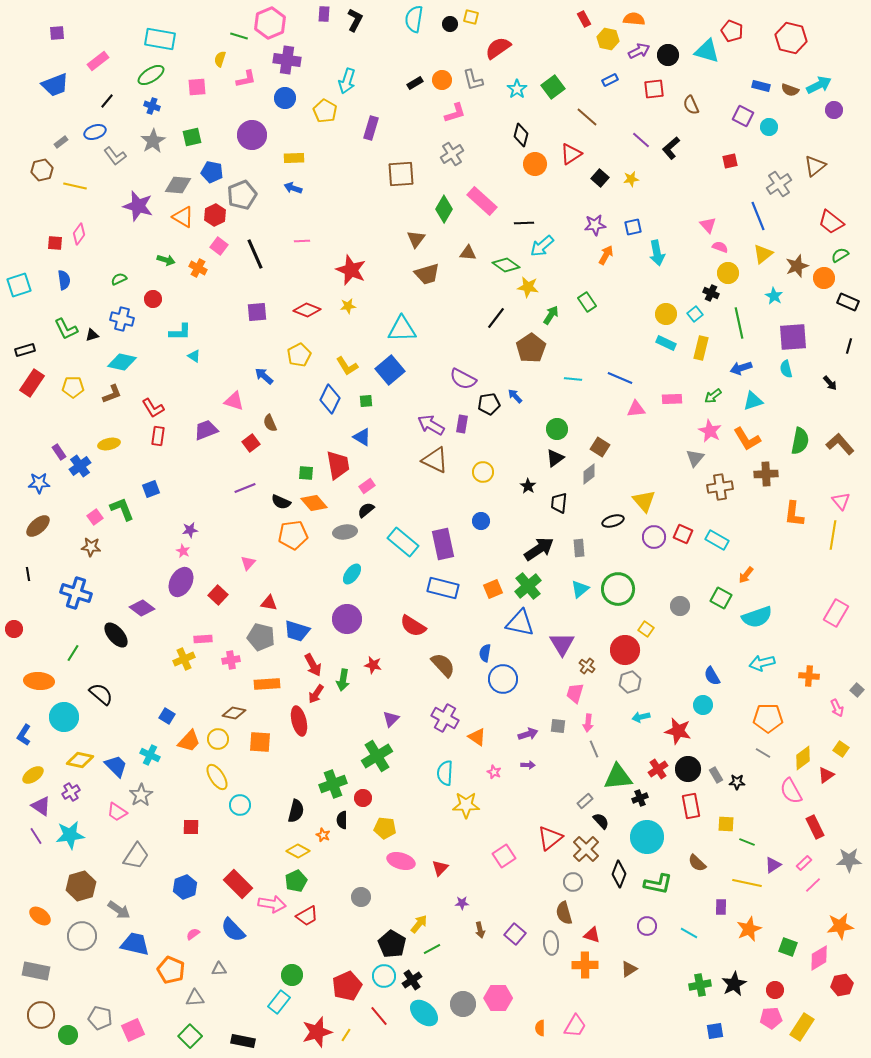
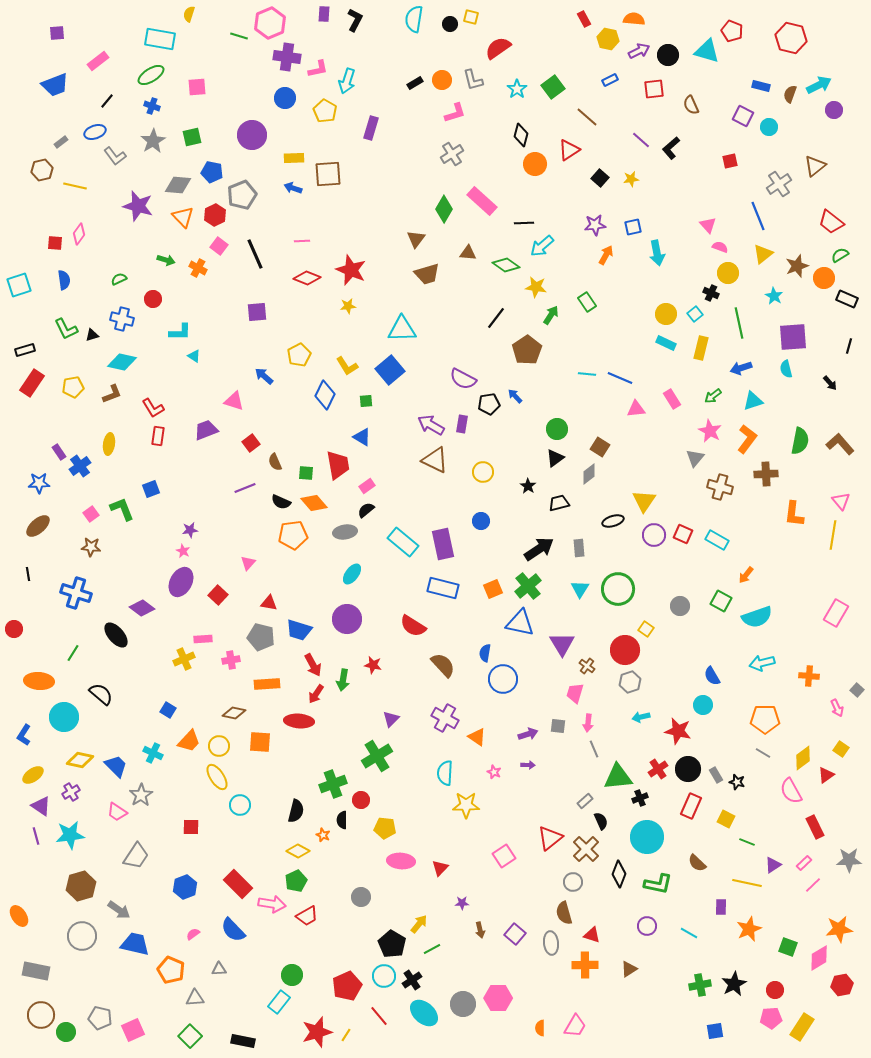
yellow semicircle at (220, 59): moved 31 px left, 45 px up
purple cross at (287, 60): moved 3 px up
pink L-shape at (246, 79): moved 72 px right, 10 px up
brown semicircle at (790, 90): moved 4 px down; rotated 90 degrees clockwise
red triangle at (571, 154): moved 2 px left, 4 px up
brown square at (401, 174): moved 73 px left
orange triangle at (183, 217): rotated 15 degrees clockwise
yellow star at (528, 287): moved 8 px right
black rectangle at (848, 302): moved 1 px left, 3 px up
red diamond at (307, 310): moved 32 px up
brown pentagon at (531, 348): moved 4 px left, 2 px down
cyan line at (573, 379): moved 14 px right, 5 px up
yellow pentagon at (73, 387): rotated 10 degrees counterclockwise
blue diamond at (330, 399): moved 5 px left, 4 px up
pink rectangle at (672, 399): rotated 60 degrees clockwise
brown semicircle at (270, 423): moved 5 px right, 39 px down
orange L-shape at (747, 439): rotated 112 degrees counterclockwise
yellow ellipse at (109, 444): rotated 70 degrees counterclockwise
brown cross at (720, 487): rotated 25 degrees clockwise
yellow triangle at (644, 501): rotated 15 degrees clockwise
black trapezoid at (559, 503): rotated 70 degrees clockwise
pink square at (95, 517): moved 4 px left, 3 px up
purple circle at (654, 537): moved 2 px up
cyan triangle at (580, 589): rotated 18 degrees counterclockwise
green square at (721, 598): moved 3 px down
blue trapezoid at (297, 631): moved 2 px right, 1 px up
blue square at (167, 716): moved 1 px right, 6 px up
orange pentagon at (768, 718): moved 3 px left, 1 px down
red ellipse at (299, 721): rotated 72 degrees counterclockwise
yellow circle at (218, 739): moved 1 px right, 7 px down
cyan cross at (150, 755): moved 3 px right, 2 px up
black star at (737, 782): rotated 14 degrees clockwise
red circle at (363, 798): moved 2 px left, 2 px down
red rectangle at (691, 806): rotated 35 degrees clockwise
black semicircle at (601, 821): rotated 18 degrees clockwise
yellow square at (726, 824): moved 5 px up; rotated 24 degrees clockwise
purple line at (36, 836): rotated 18 degrees clockwise
pink ellipse at (401, 861): rotated 12 degrees counterclockwise
orange ellipse at (40, 916): moved 21 px left; rotated 20 degrees clockwise
orange star at (840, 926): moved 1 px left, 3 px down
green circle at (68, 1035): moved 2 px left, 3 px up
